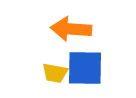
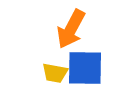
orange arrow: rotated 66 degrees counterclockwise
